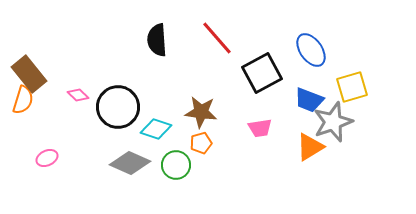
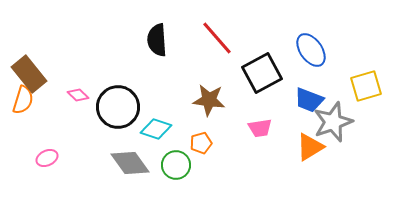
yellow square: moved 14 px right, 1 px up
brown star: moved 8 px right, 12 px up
gray diamond: rotated 30 degrees clockwise
